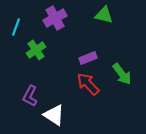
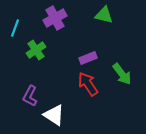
cyan line: moved 1 px left, 1 px down
red arrow: rotated 10 degrees clockwise
